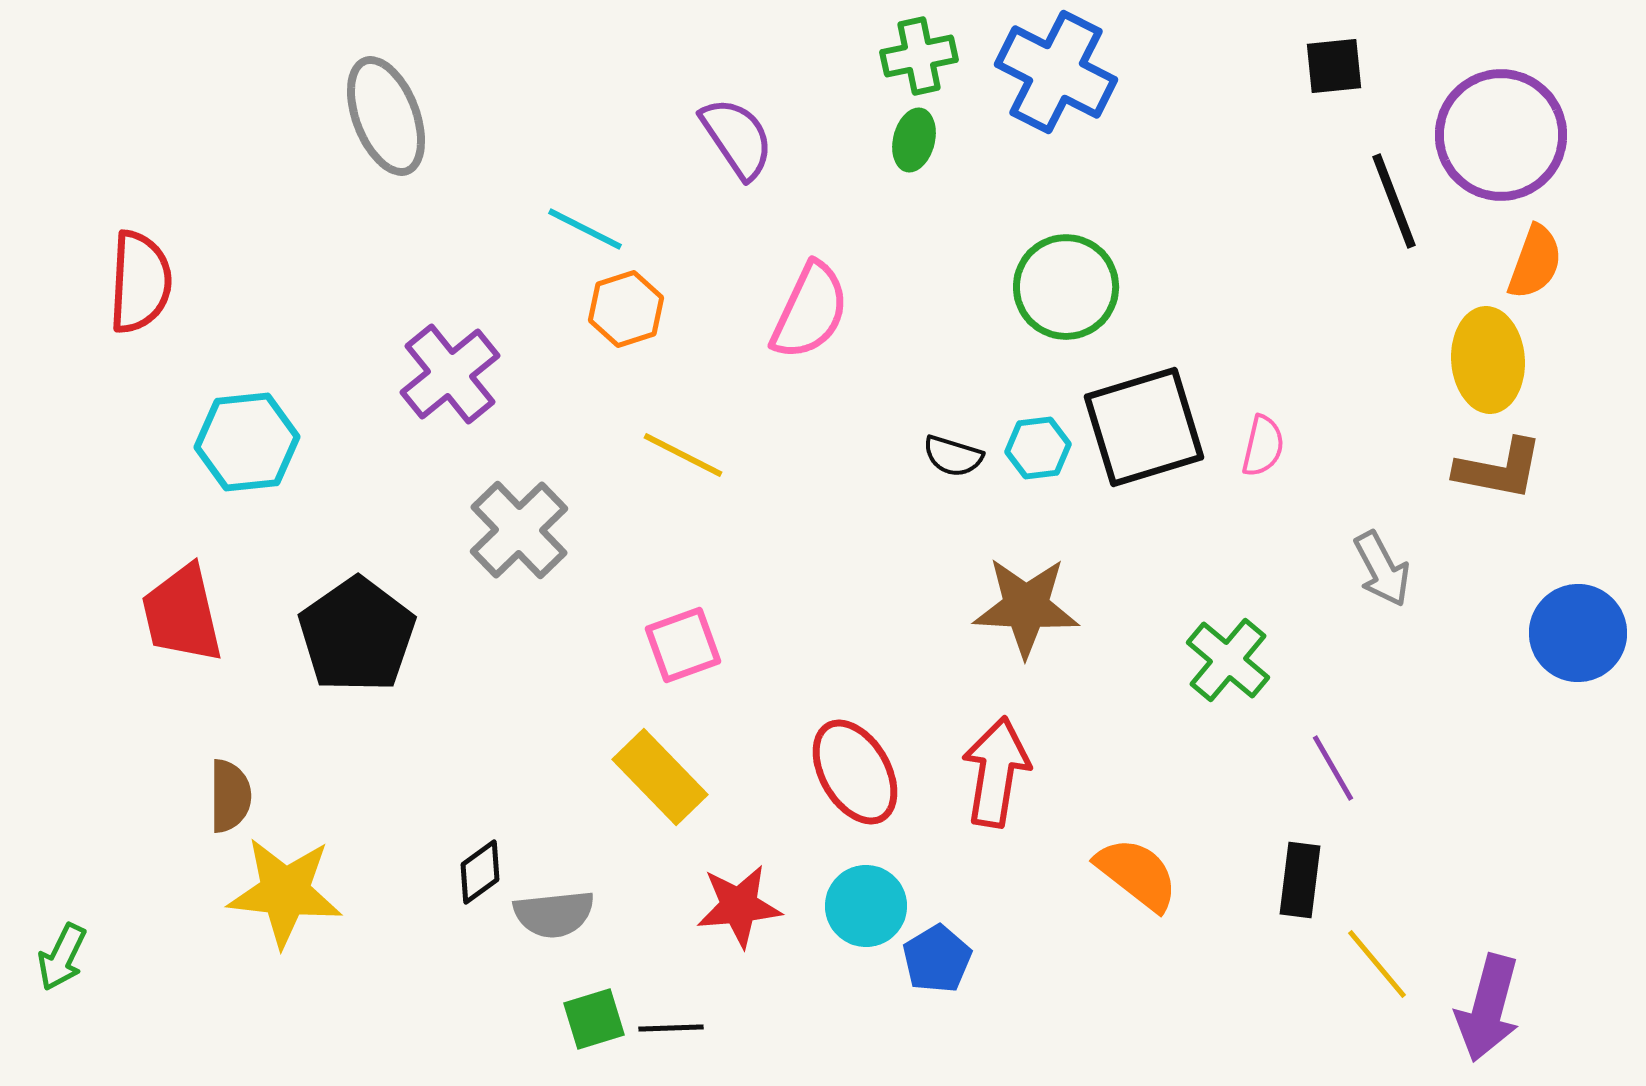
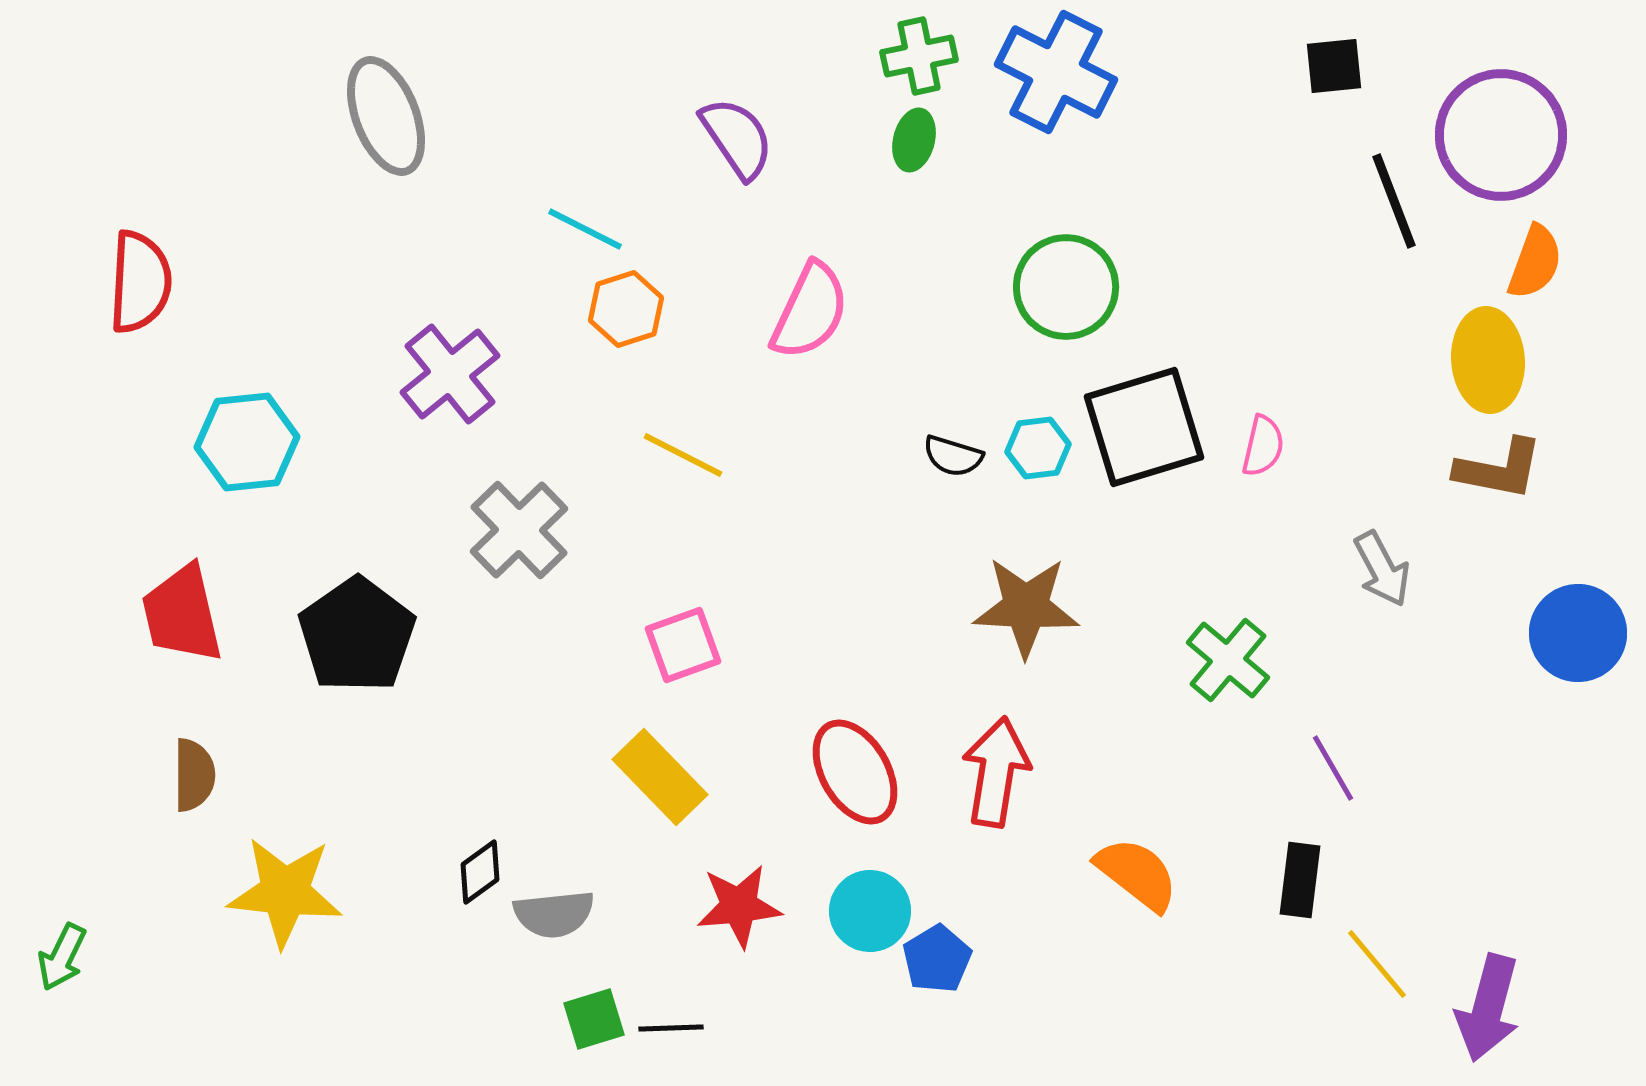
brown semicircle at (230, 796): moved 36 px left, 21 px up
cyan circle at (866, 906): moved 4 px right, 5 px down
